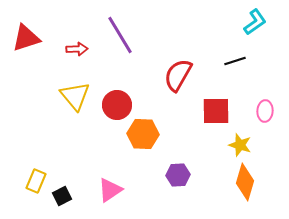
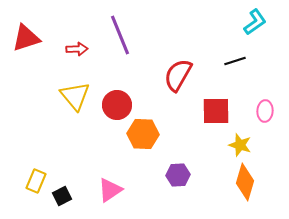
purple line: rotated 9 degrees clockwise
